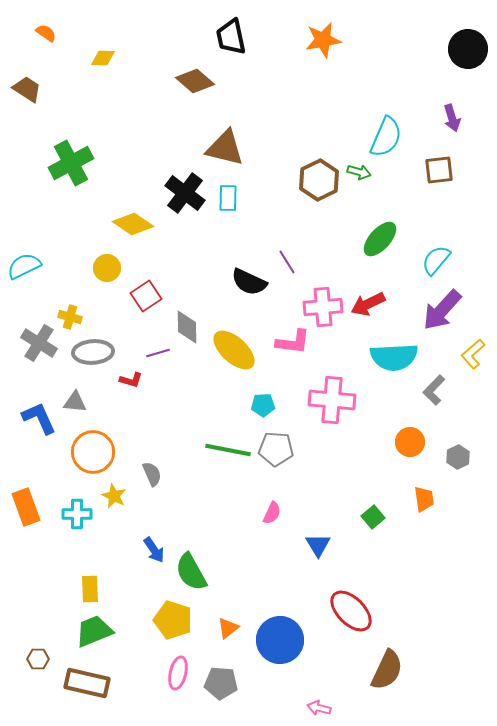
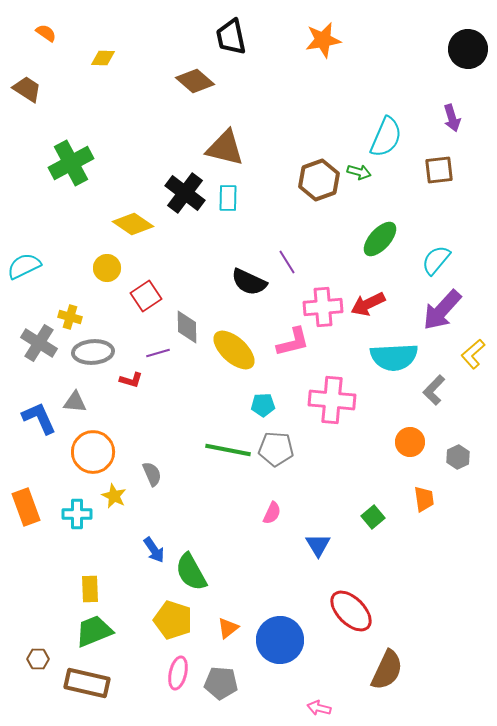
brown hexagon at (319, 180): rotated 6 degrees clockwise
pink L-shape at (293, 342): rotated 21 degrees counterclockwise
